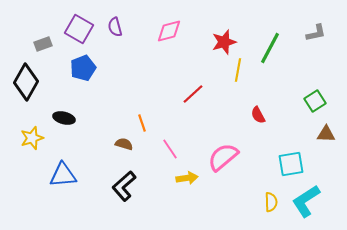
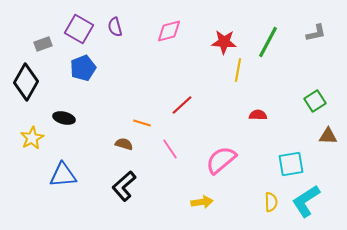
red star: rotated 20 degrees clockwise
green line: moved 2 px left, 6 px up
red line: moved 11 px left, 11 px down
red semicircle: rotated 120 degrees clockwise
orange line: rotated 54 degrees counterclockwise
brown triangle: moved 2 px right, 2 px down
yellow star: rotated 10 degrees counterclockwise
pink semicircle: moved 2 px left, 3 px down
yellow arrow: moved 15 px right, 24 px down
